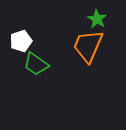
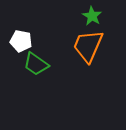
green star: moved 5 px left, 3 px up
white pentagon: rotated 30 degrees clockwise
